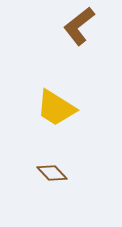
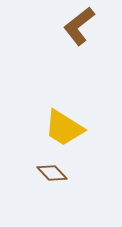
yellow trapezoid: moved 8 px right, 20 px down
